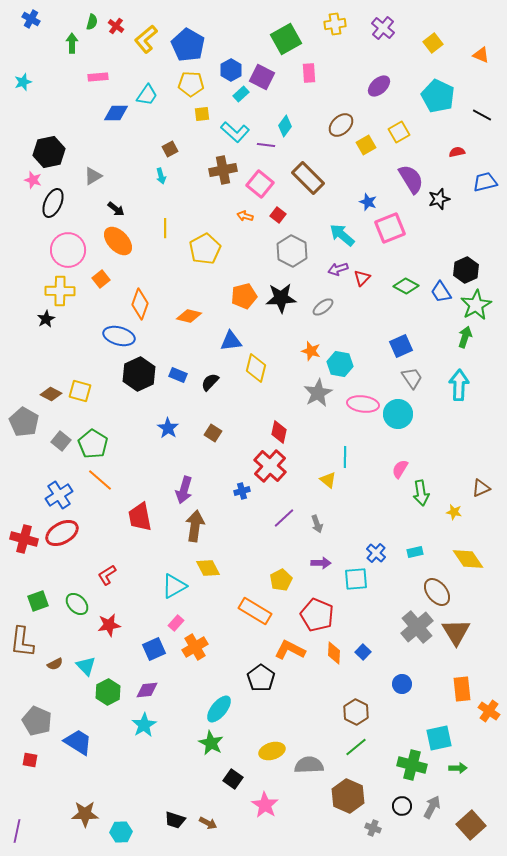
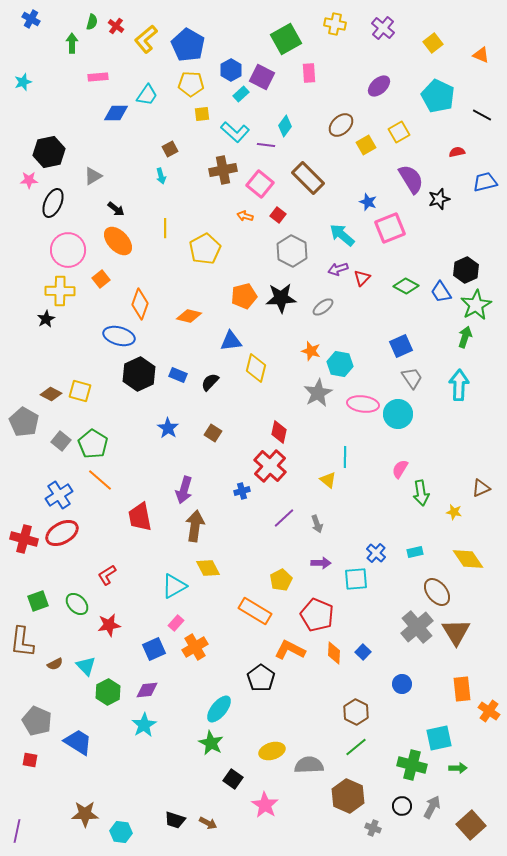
yellow cross at (335, 24): rotated 20 degrees clockwise
pink star at (33, 180): moved 4 px left; rotated 18 degrees counterclockwise
cyan hexagon at (121, 832): rotated 10 degrees clockwise
